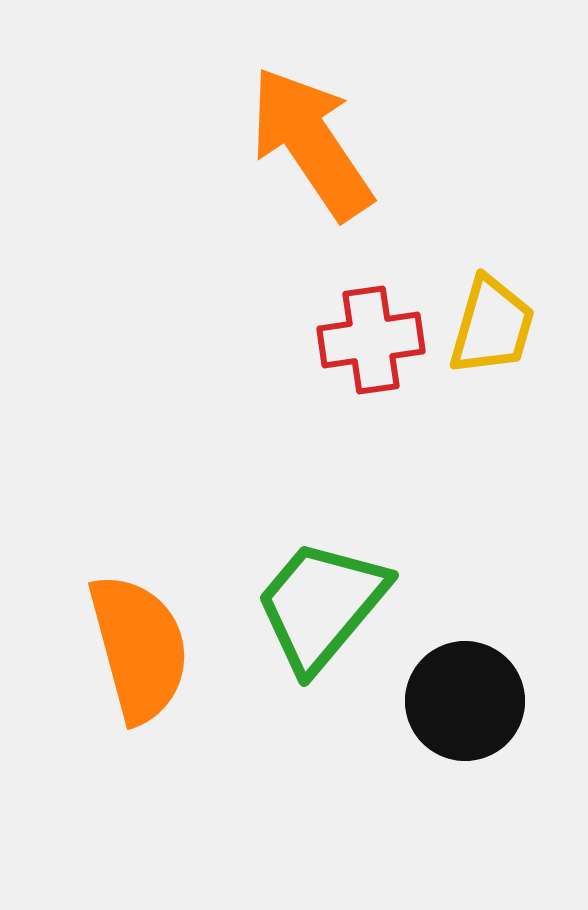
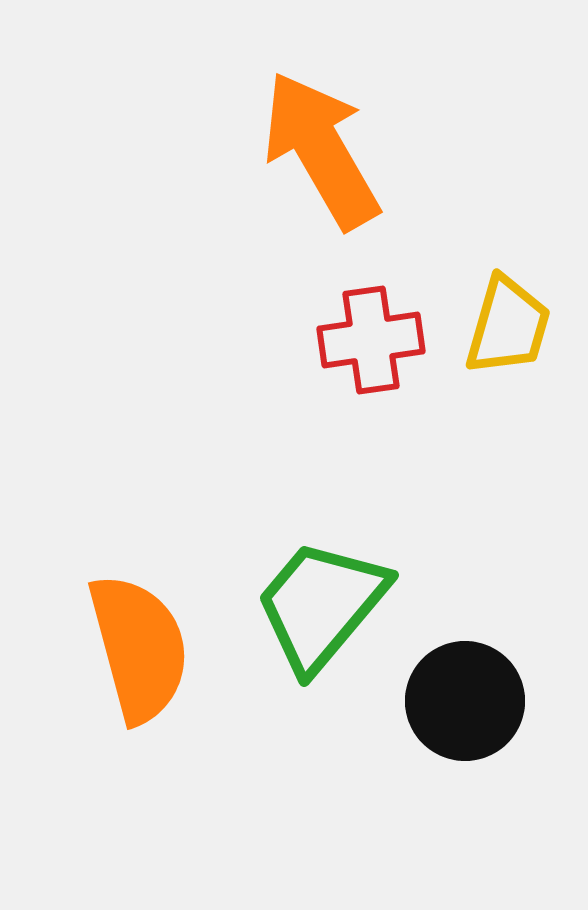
orange arrow: moved 10 px right, 7 px down; rotated 4 degrees clockwise
yellow trapezoid: moved 16 px right
